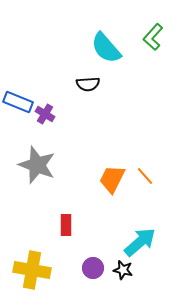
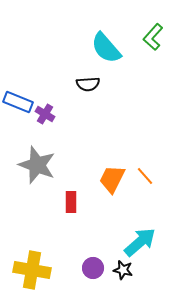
red rectangle: moved 5 px right, 23 px up
